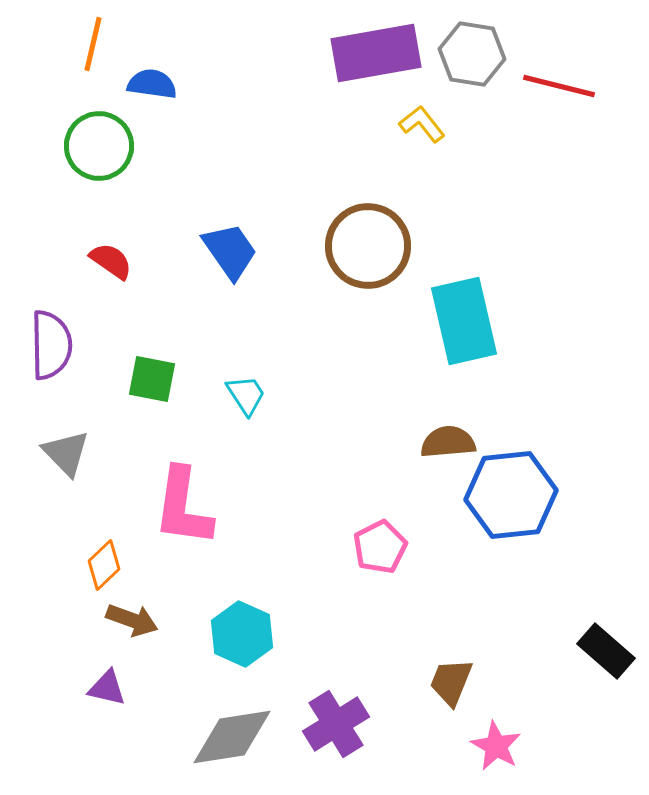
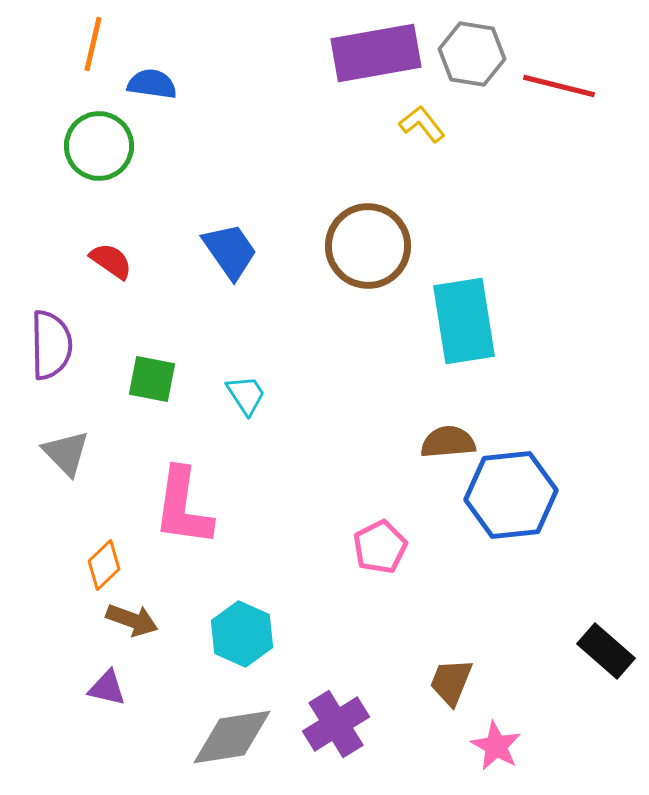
cyan rectangle: rotated 4 degrees clockwise
